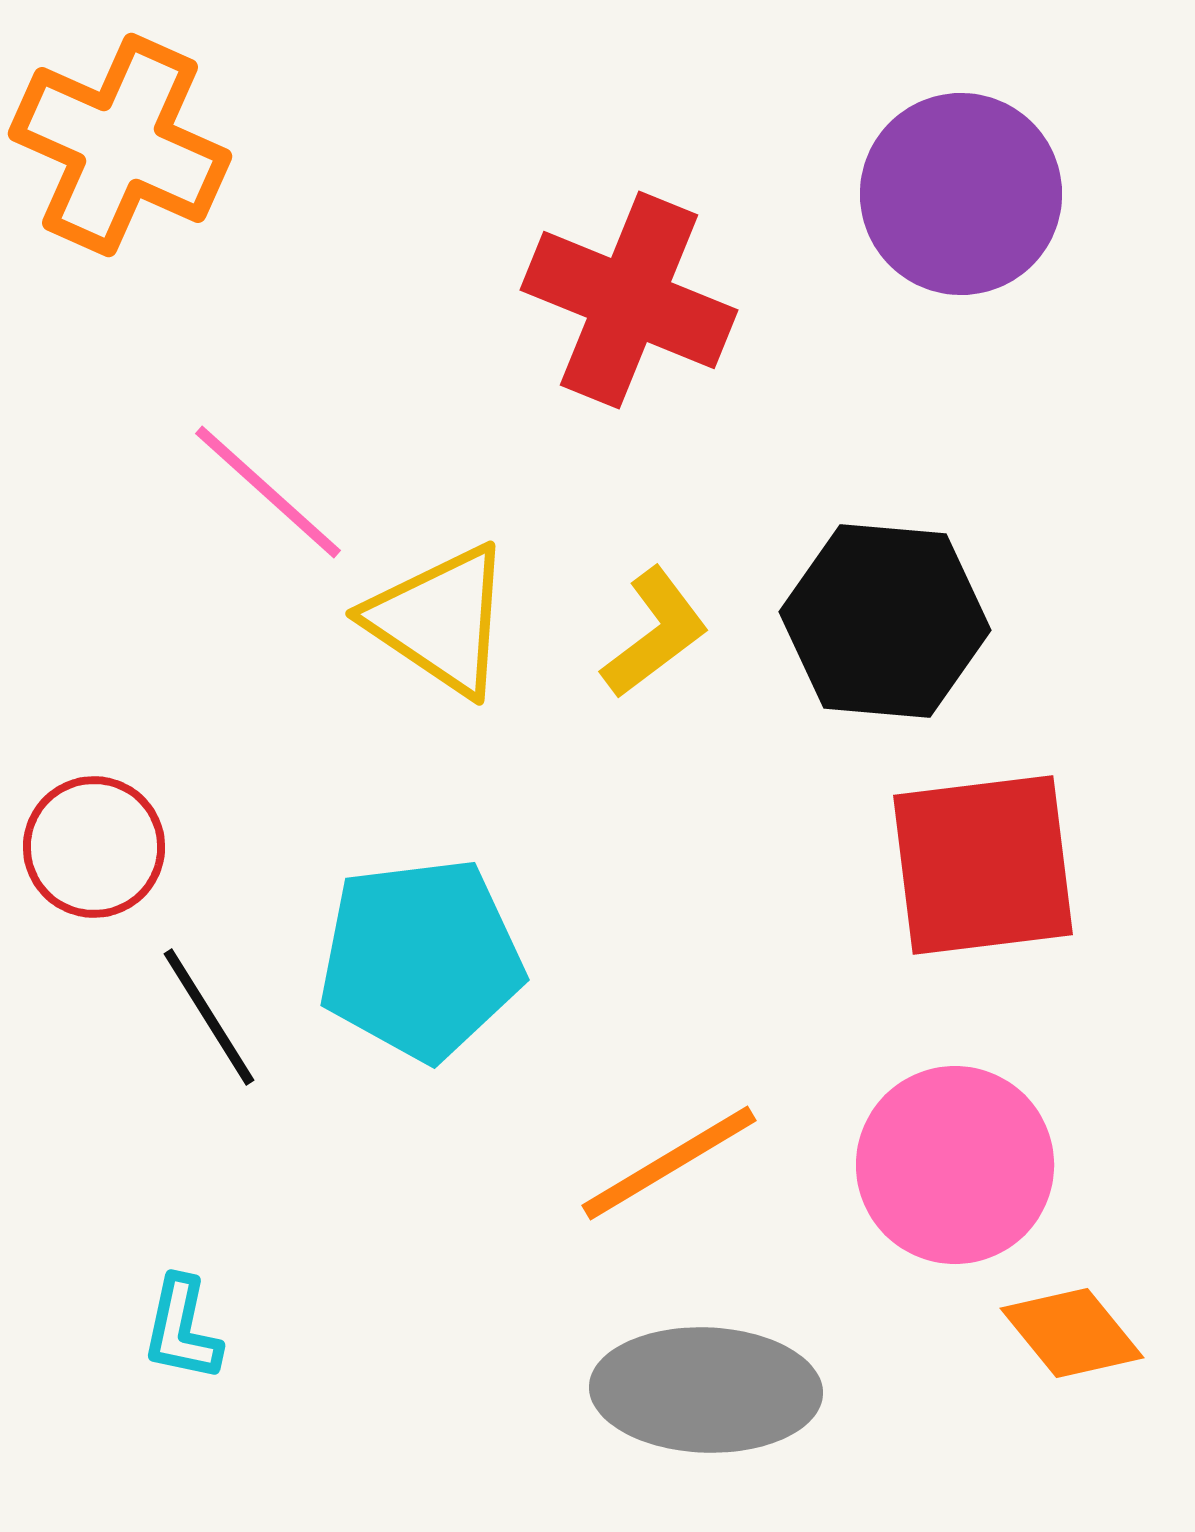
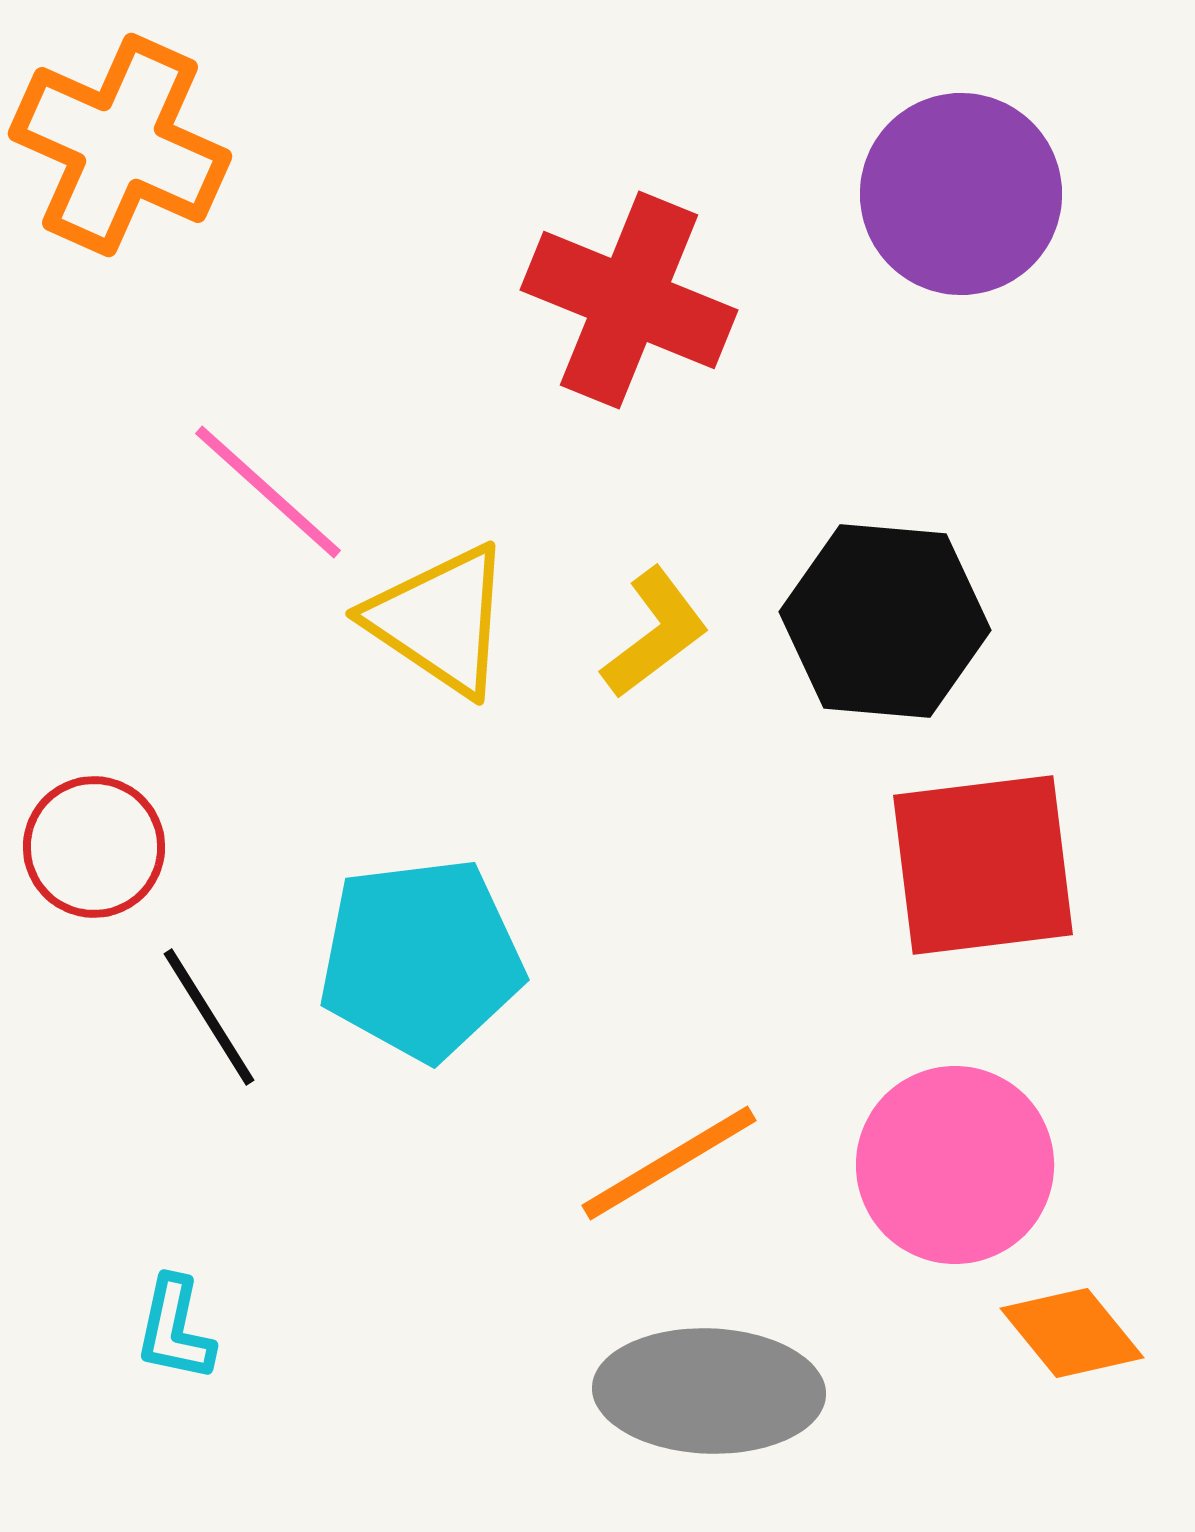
cyan L-shape: moved 7 px left
gray ellipse: moved 3 px right, 1 px down
